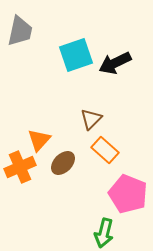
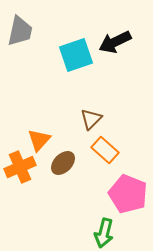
black arrow: moved 21 px up
